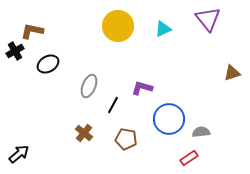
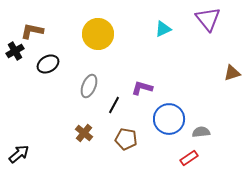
yellow circle: moved 20 px left, 8 px down
black line: moved 1 px right
